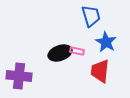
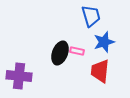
blue star: moved 2 px left; rotated 25 degrees clockwise
black ellipse: rotated 50 degrees counterclockwise
